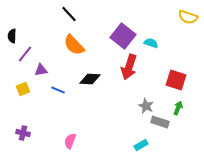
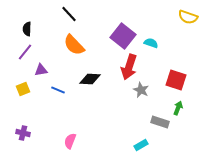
black semicircle: moved 15 px right, 7 px up
purple line: moved 2 px up
gray star: moved 5 px left, 16 px up
